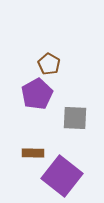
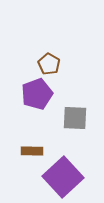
purple pentagon: rotated 8 degrees clockwise
brown rectangle: moved 1 px left, 2 px up
purple square: moved 1 px right, 1 px down; rotated 9 degrees clockwise
